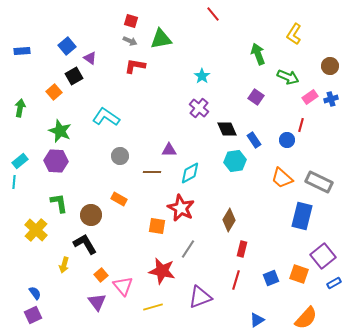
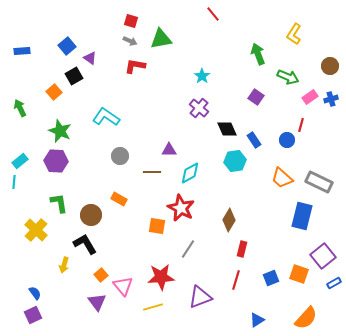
green arrow at (20, 108): rotated 36 degrees counterclockwise
red star at (162, 271): moved 1 px left, 6 px down; rotated 16 degrees counterclockwise
